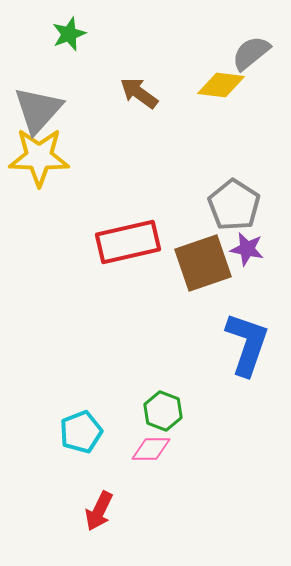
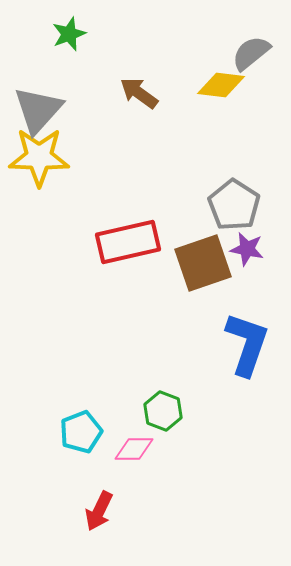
pink diamond: moved 17 px left
